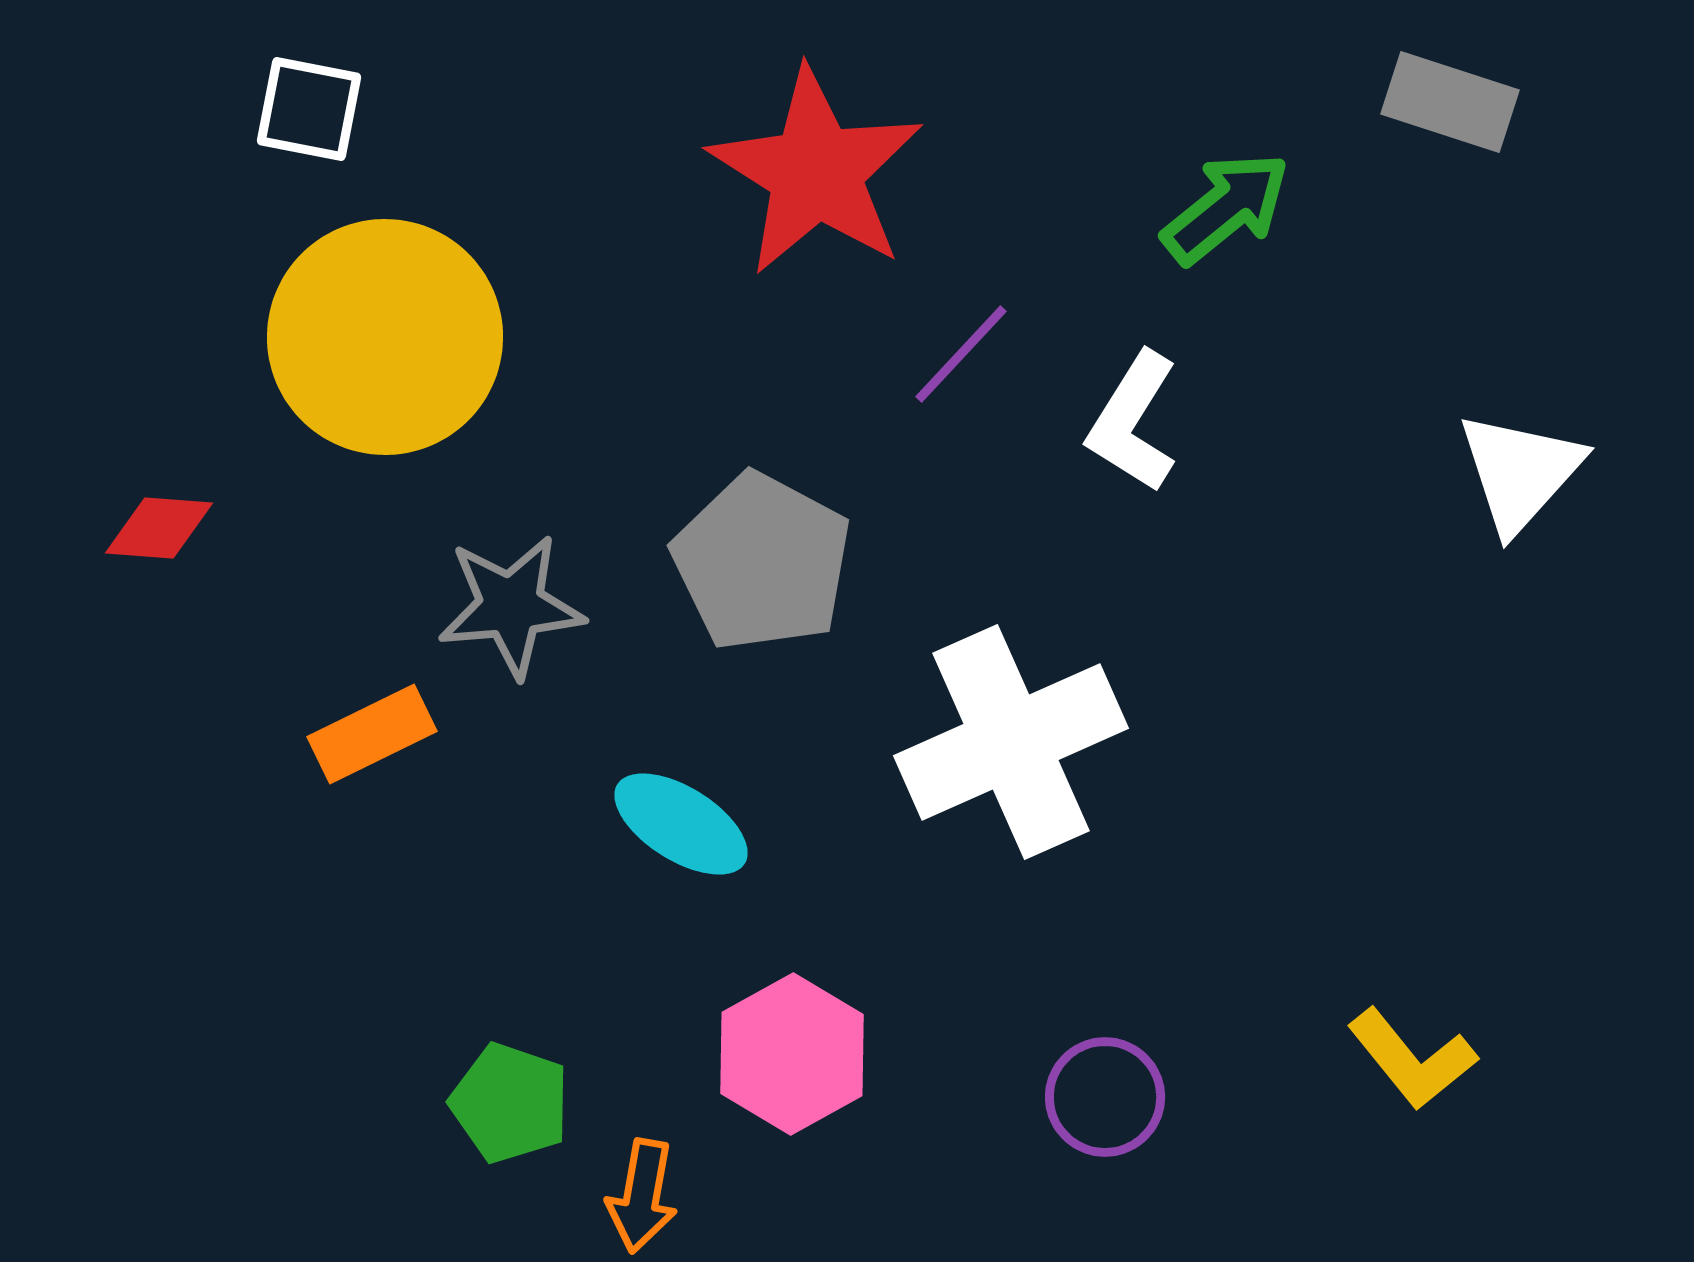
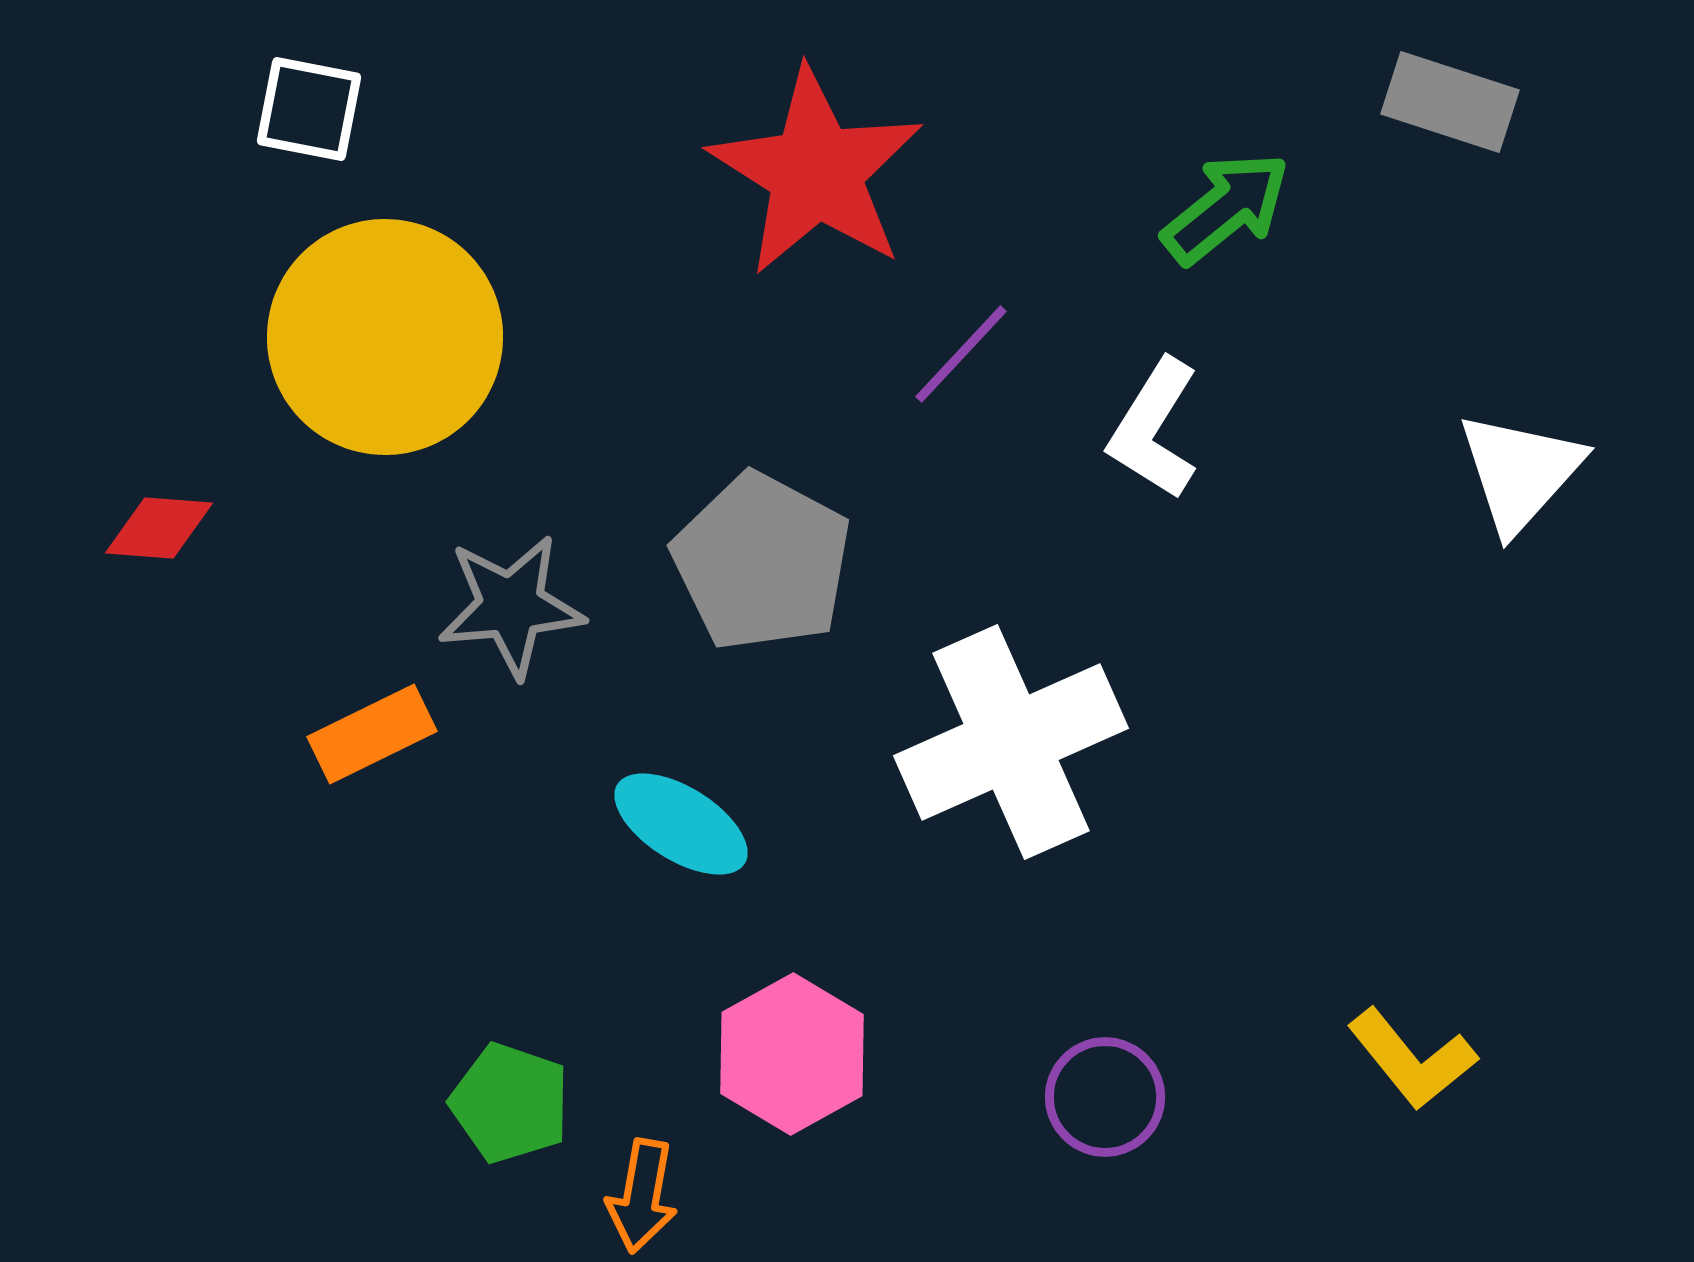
white L-shape: moved 21 px right, 7 px down
